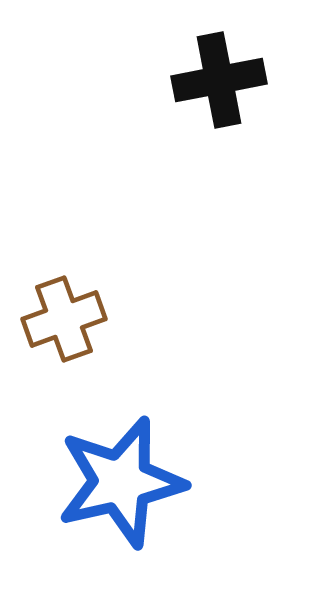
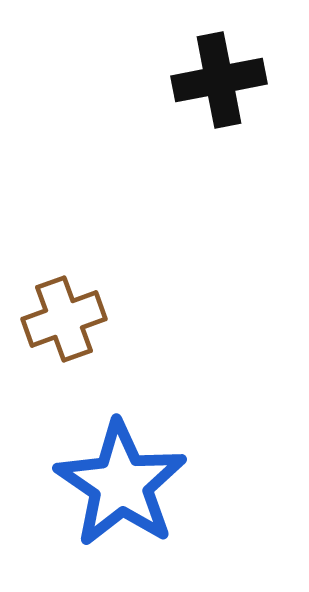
blue star: moved 2 px down; rotated 25 degrees counterclockwise
